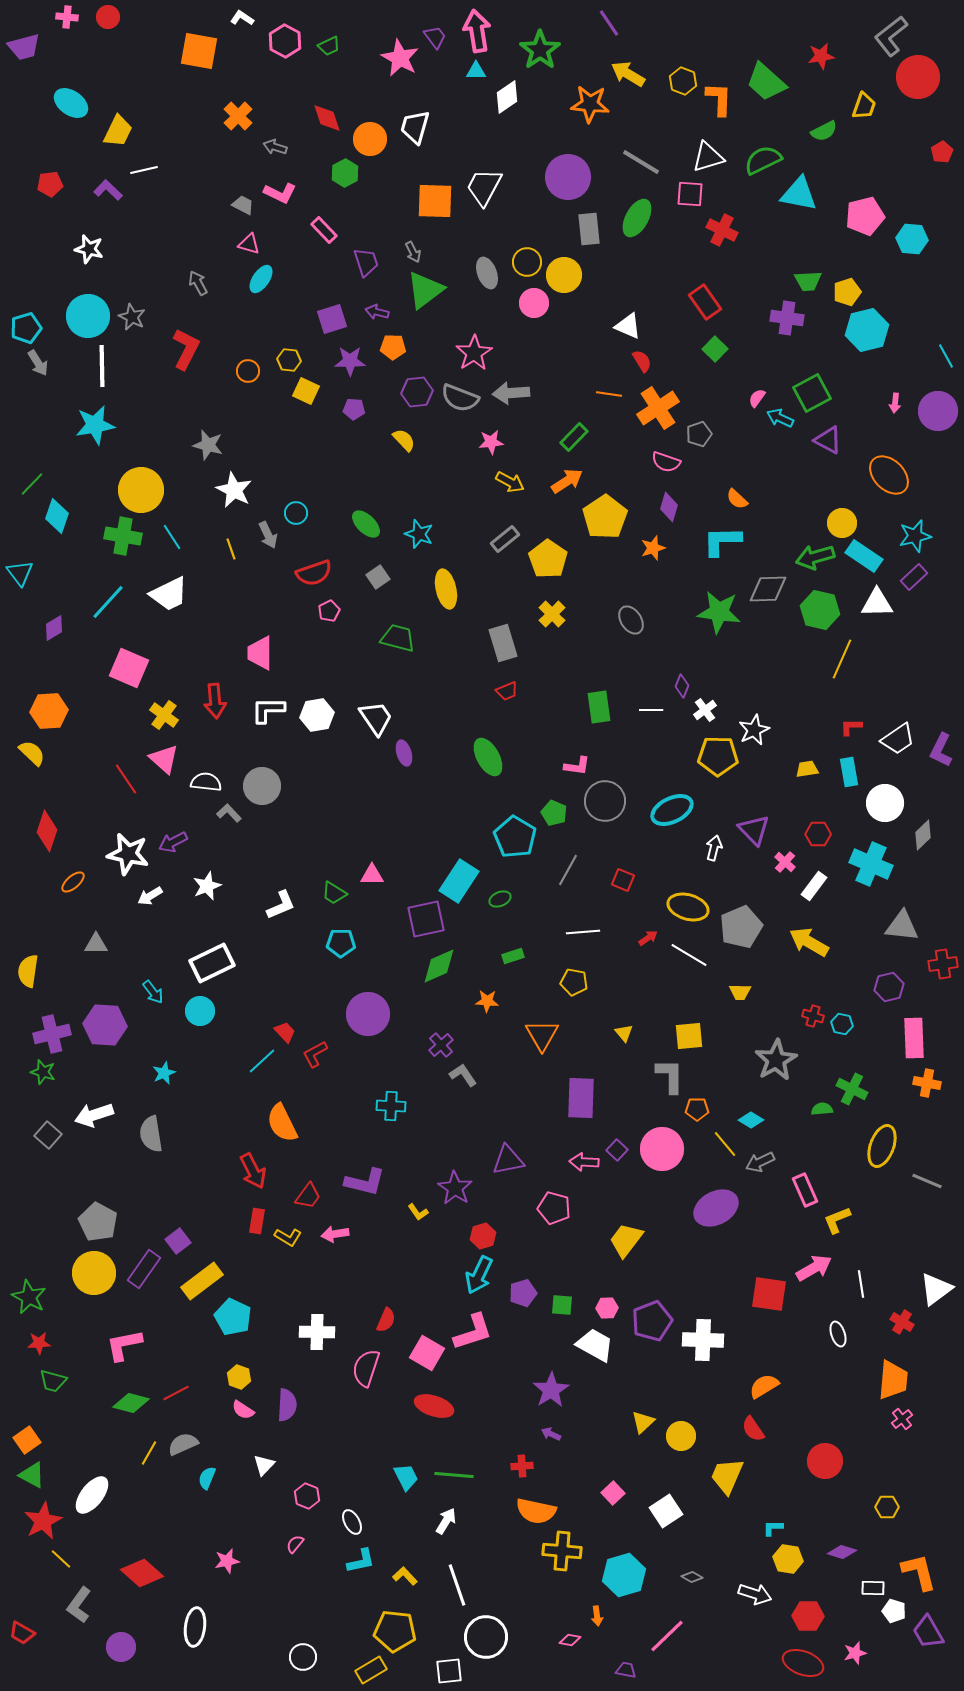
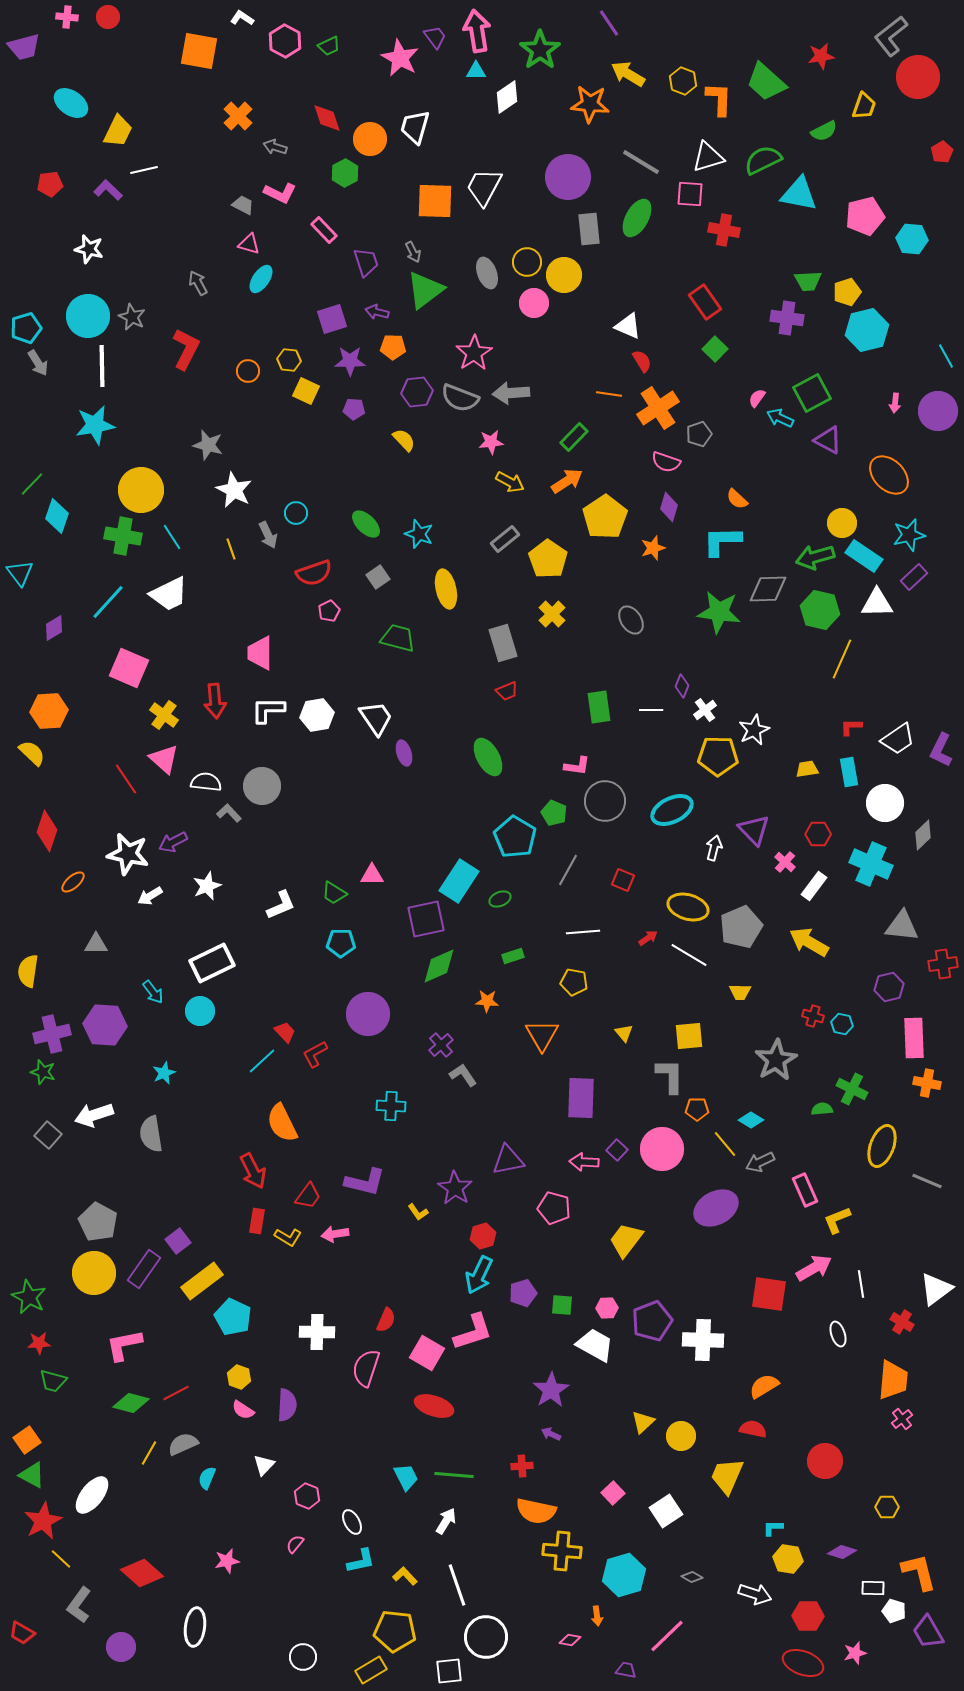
red cross at (722, 230): moved 2 px right; rotated 16 degrees counterclockwise
cyan star at (915, 536): moved 6 px left, 1 px up
red semicircle at (753, 1429): rotated 136 degrees clockwise
